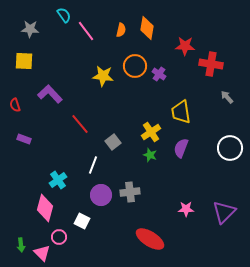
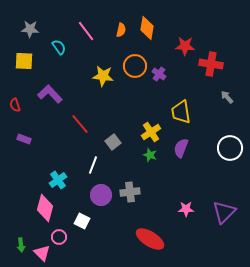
cyan semicircle: moved 5 px left, 32 px down
